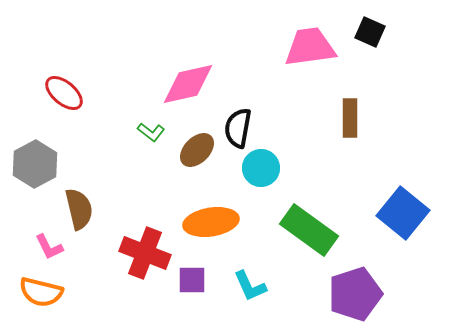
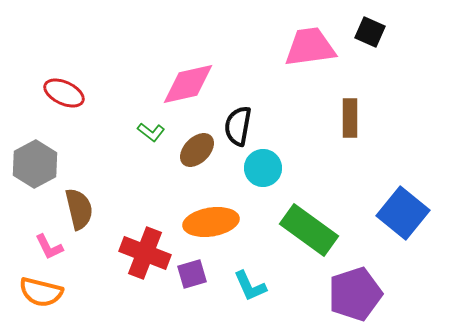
red ellipse: rotated 15 degrees counterclockwise
black semicircle: moved 2 px up
cyan circle: moved 2 px right
purple square: moved 6 px up; rotated 16 degrees counterclockwise
